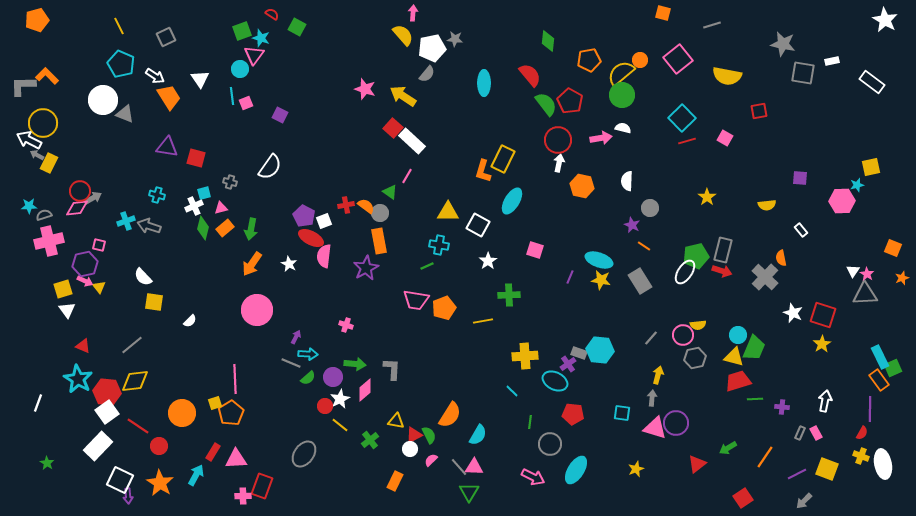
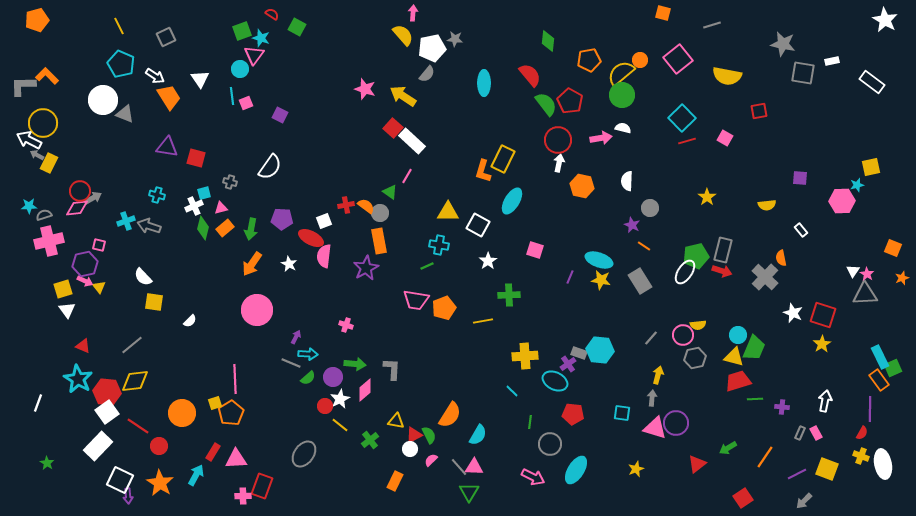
purple pentagon at (304, 216): moved 22 px left, 3 px down; rotated 25 degrees counterclockwise
